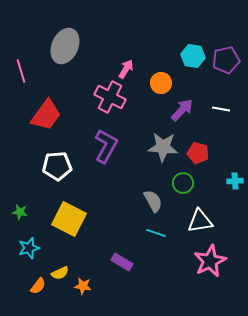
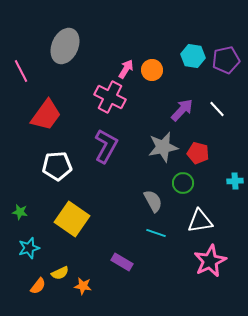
pink line: rotated 10 degrees counterclockwise
orange circle: moved 9 px left, 13 px up
white line: moved 4 px left; rotated 36 degrees clockwise
gray star: rotated 16 degrees counterclockwise
yellow square: moved 3 px right; rotated 8 degrees clockwise
